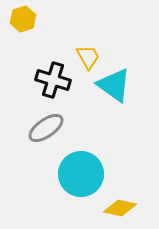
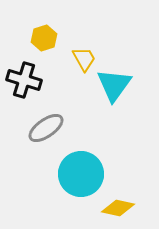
yellow hexagon: moved 21 px right, 19 px down
yellow trapezoid: moved 4 px left, 2 px down
black cross: moved 29 px left
cyan triangle: rotated 30 degrees clockwise
yellow diamond: moved 2 px left
